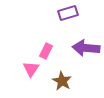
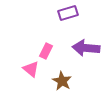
pink triangle: rotated 24 degrees counterclockwise
